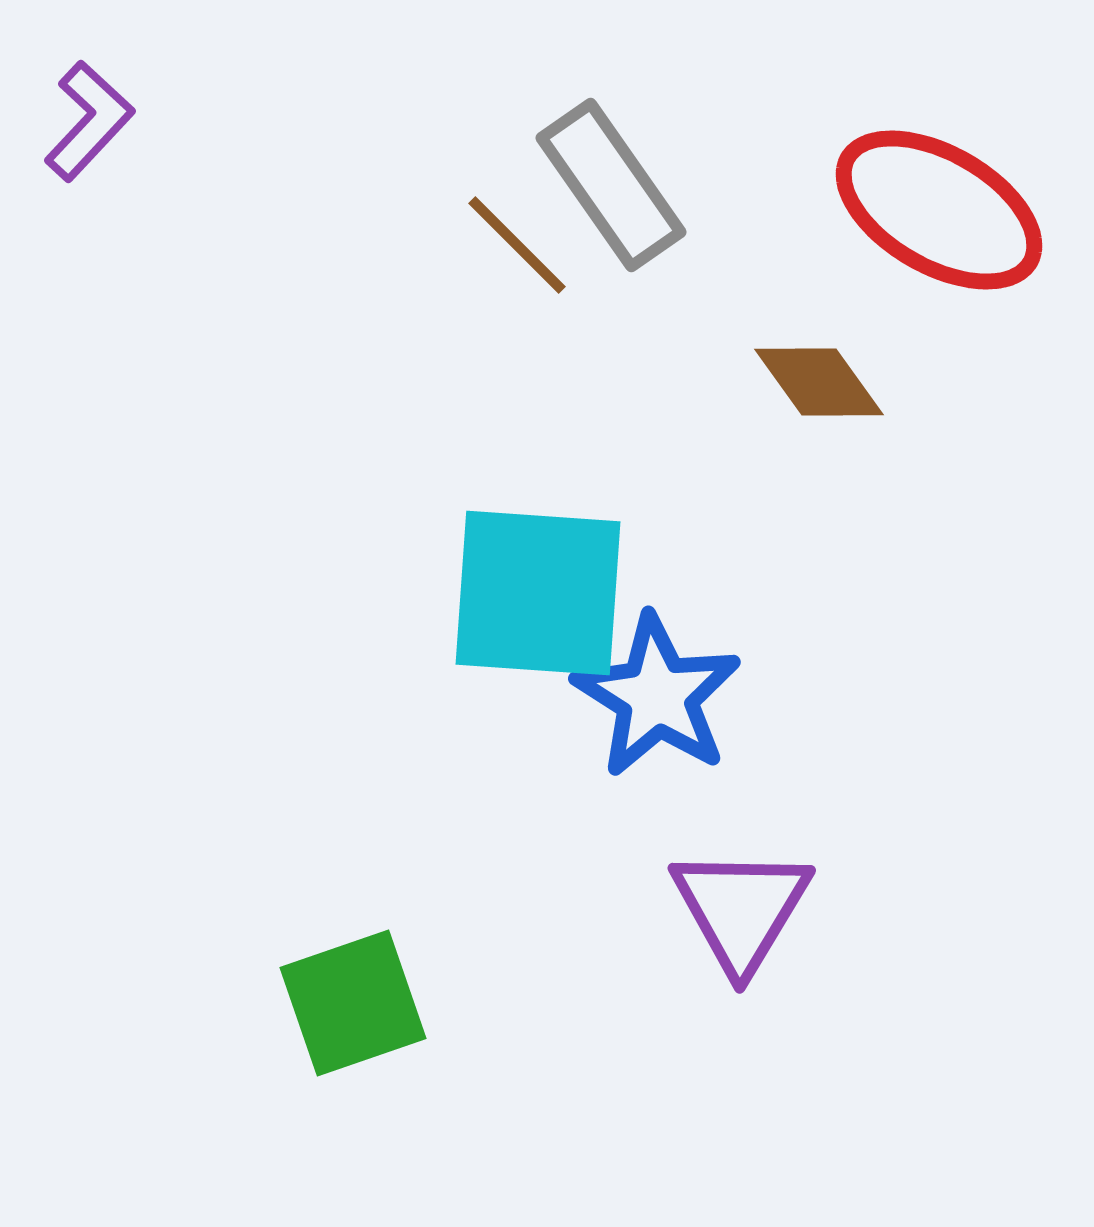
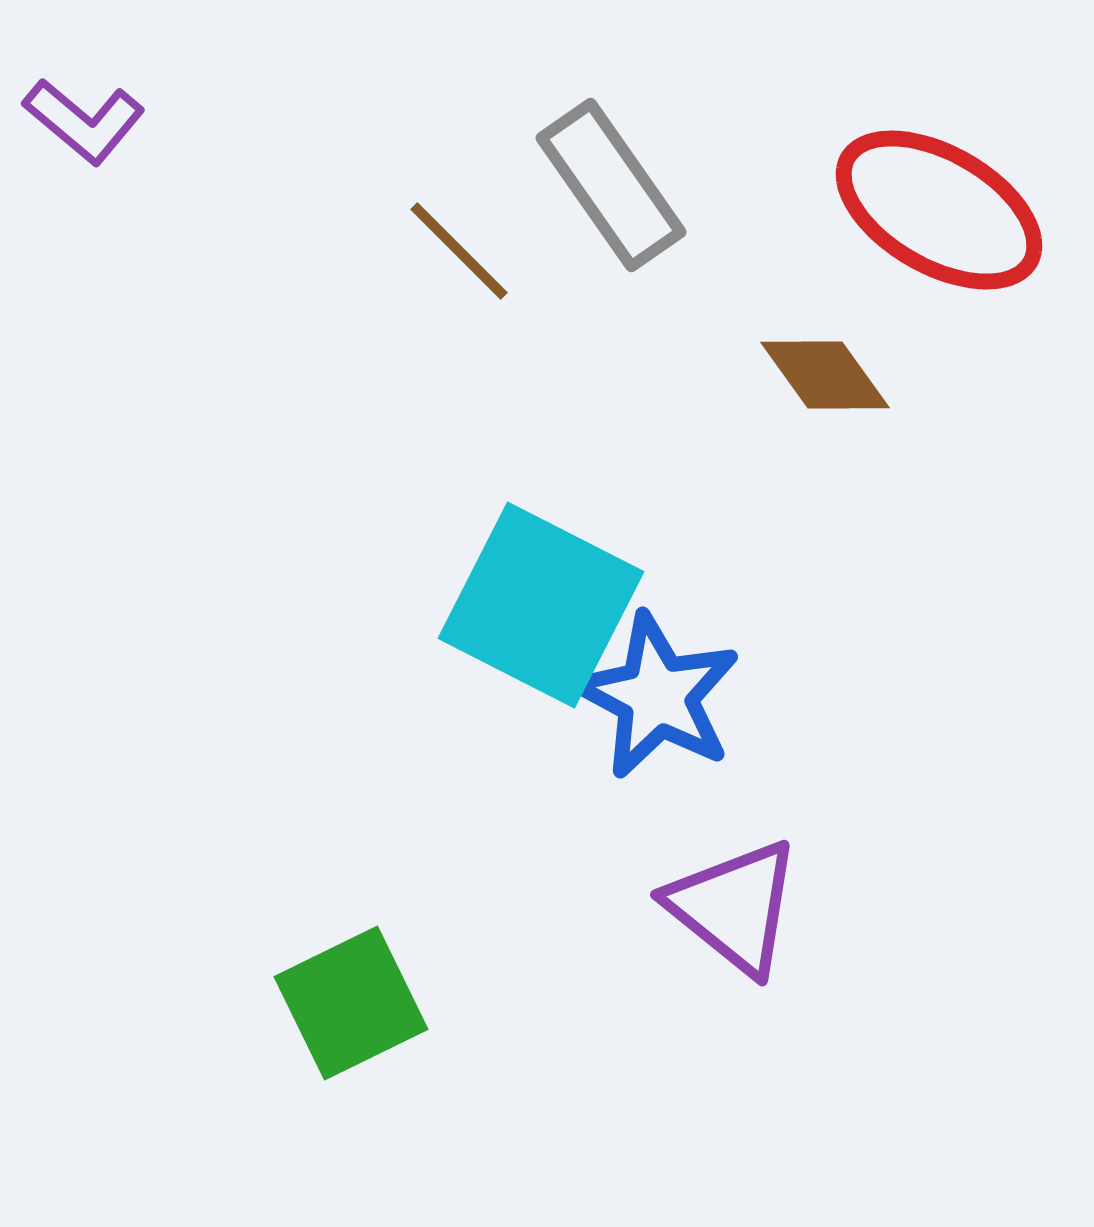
purple L-shape: moved 5 px left; rotated 87 degrees clockwise
brown line: moved 58 px left, 6 px down
brown diamond: moved 6 px right, 7 px up
cyan square: moved 3 px right, 12 px down; rotated 23 degrees clockwise
blue star: rotated 4 degrees counterclockwise
purple triangle: moved 7 px left, 2 px up; rotated 22 degrees counterclockwise
green square: moved 2 px left; rotated 7 degrees counterclockwise
